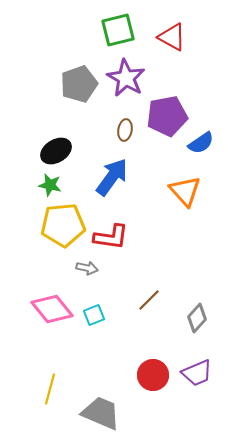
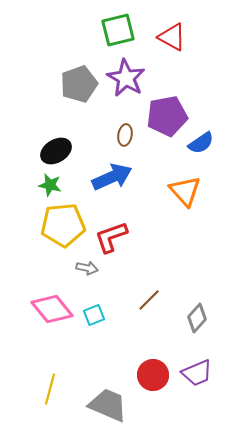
brown ellipse: moved 5 px down
blue arrow: rotated 30 degrees clockwise
red L-shape: rotated 153 degrees clockwise
gray trapezoid: moved 7 px right, 8 px up
